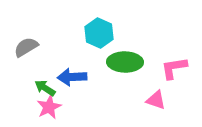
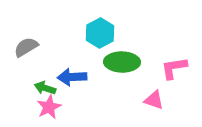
cyan hexagon: moved 1 px right; rotated 8 degrees clockwise
green ellipse: moved 3 px left
green arrow: rotated 15 degrees counterclockwise
pink triangle: moved 2 px left
